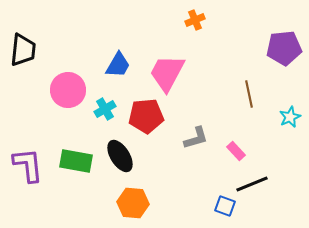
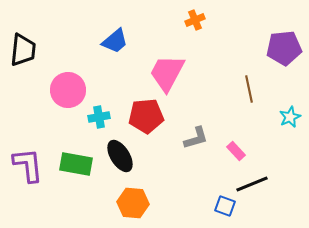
blue trapezoid: moved 3 px left, 24 px up; rotated 20 degrees clockwise
brown line: moved 5 px up
cyan cross: moved 6 px left, 8 px down; rotated 20 degrees clockwise
green rectangle: moved 3 px down
